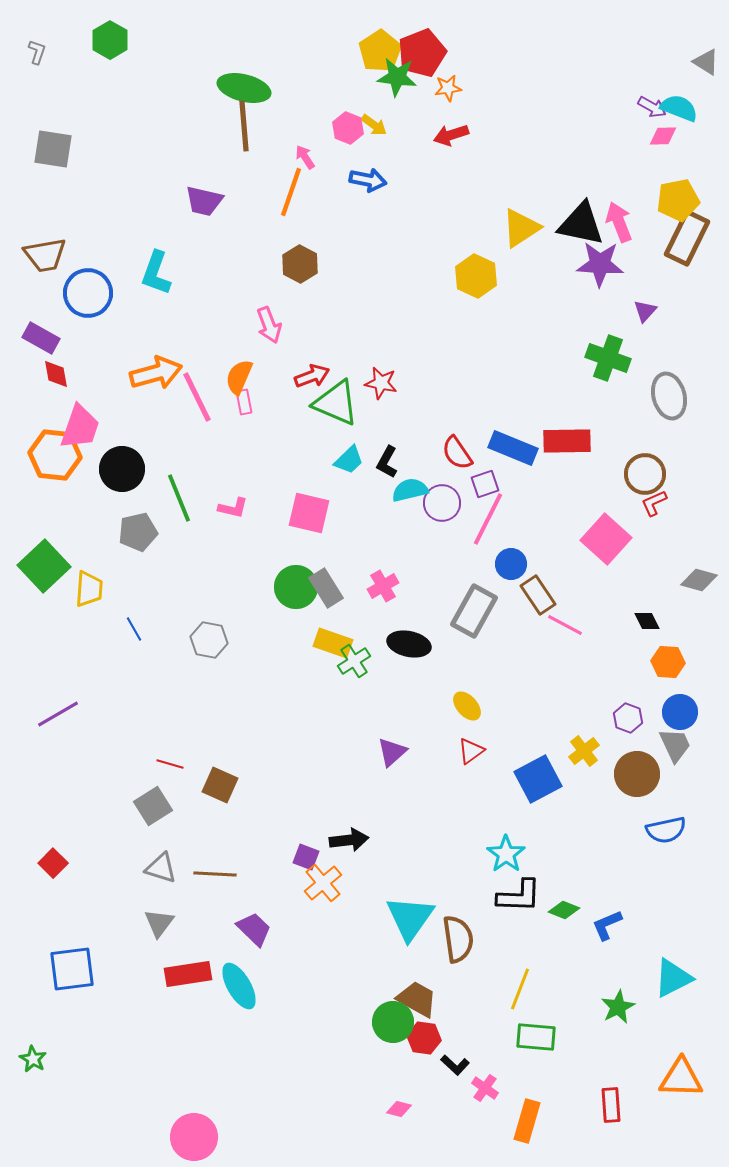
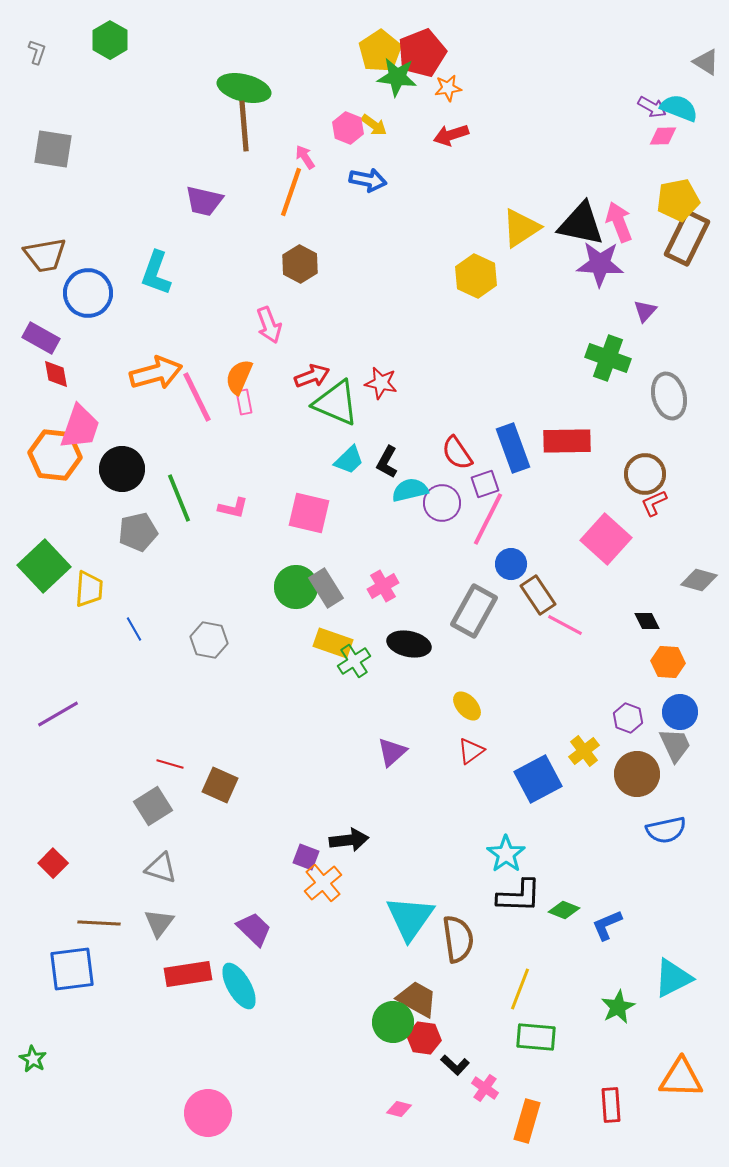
blue rectangle at (513, 448): rotated 48 degrees clockwise
brown line at (215, 874): moved 116 px left, 49 px down
pink circle at (194, 1137): moved 14 px right, 24 px up
